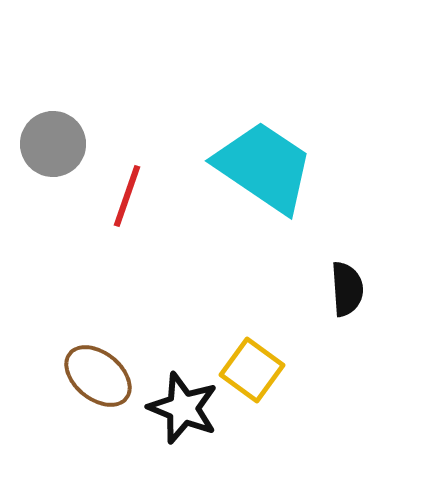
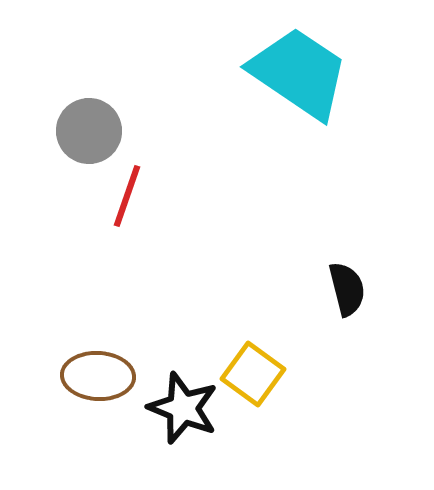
gray circle: moved 36 px right, 13 px up
cyan trapezoid: moved 35 px right, 94 px up
black semicircle: rotated 10 degrees counterclockwise
yellow square: moved 1 px right, 4 px down
brown ellipse: rotated 36 degrees counterclockwise
